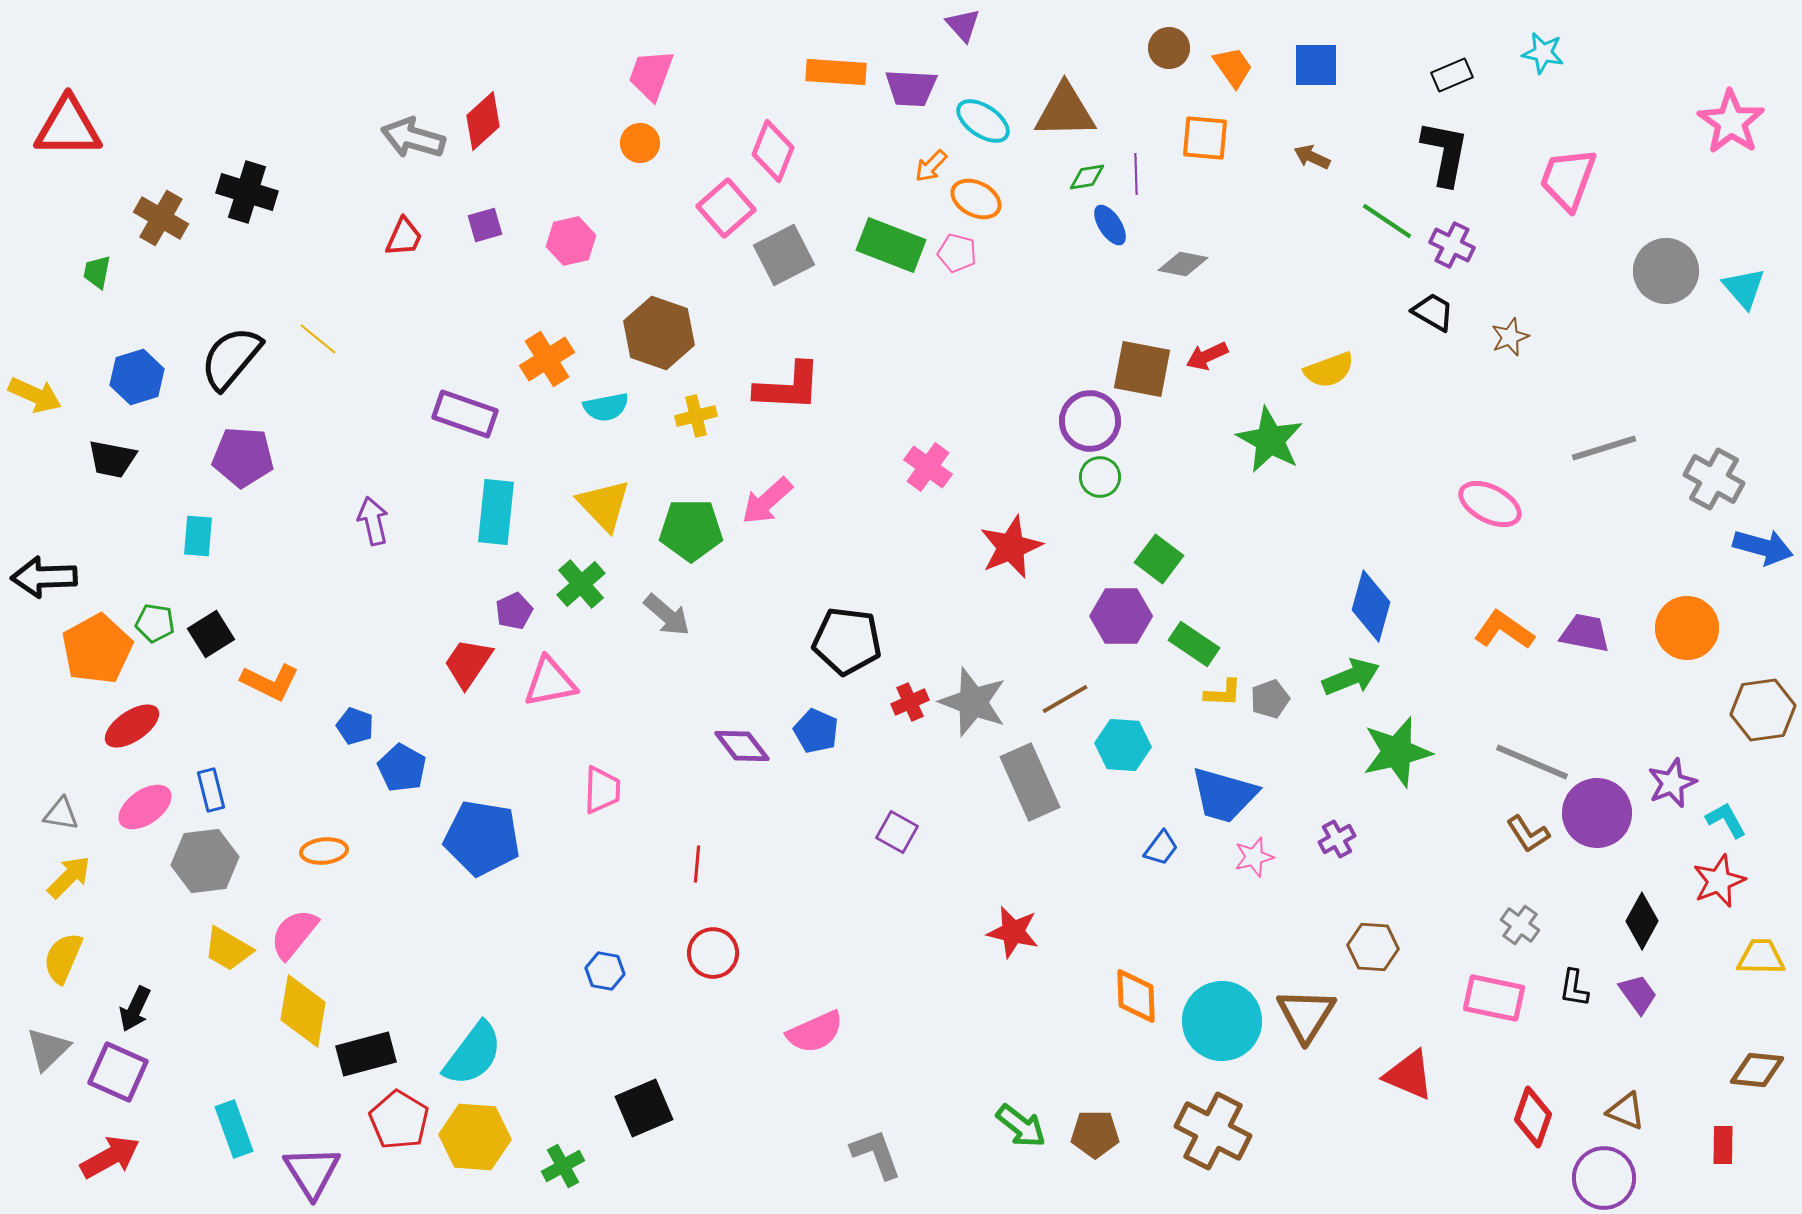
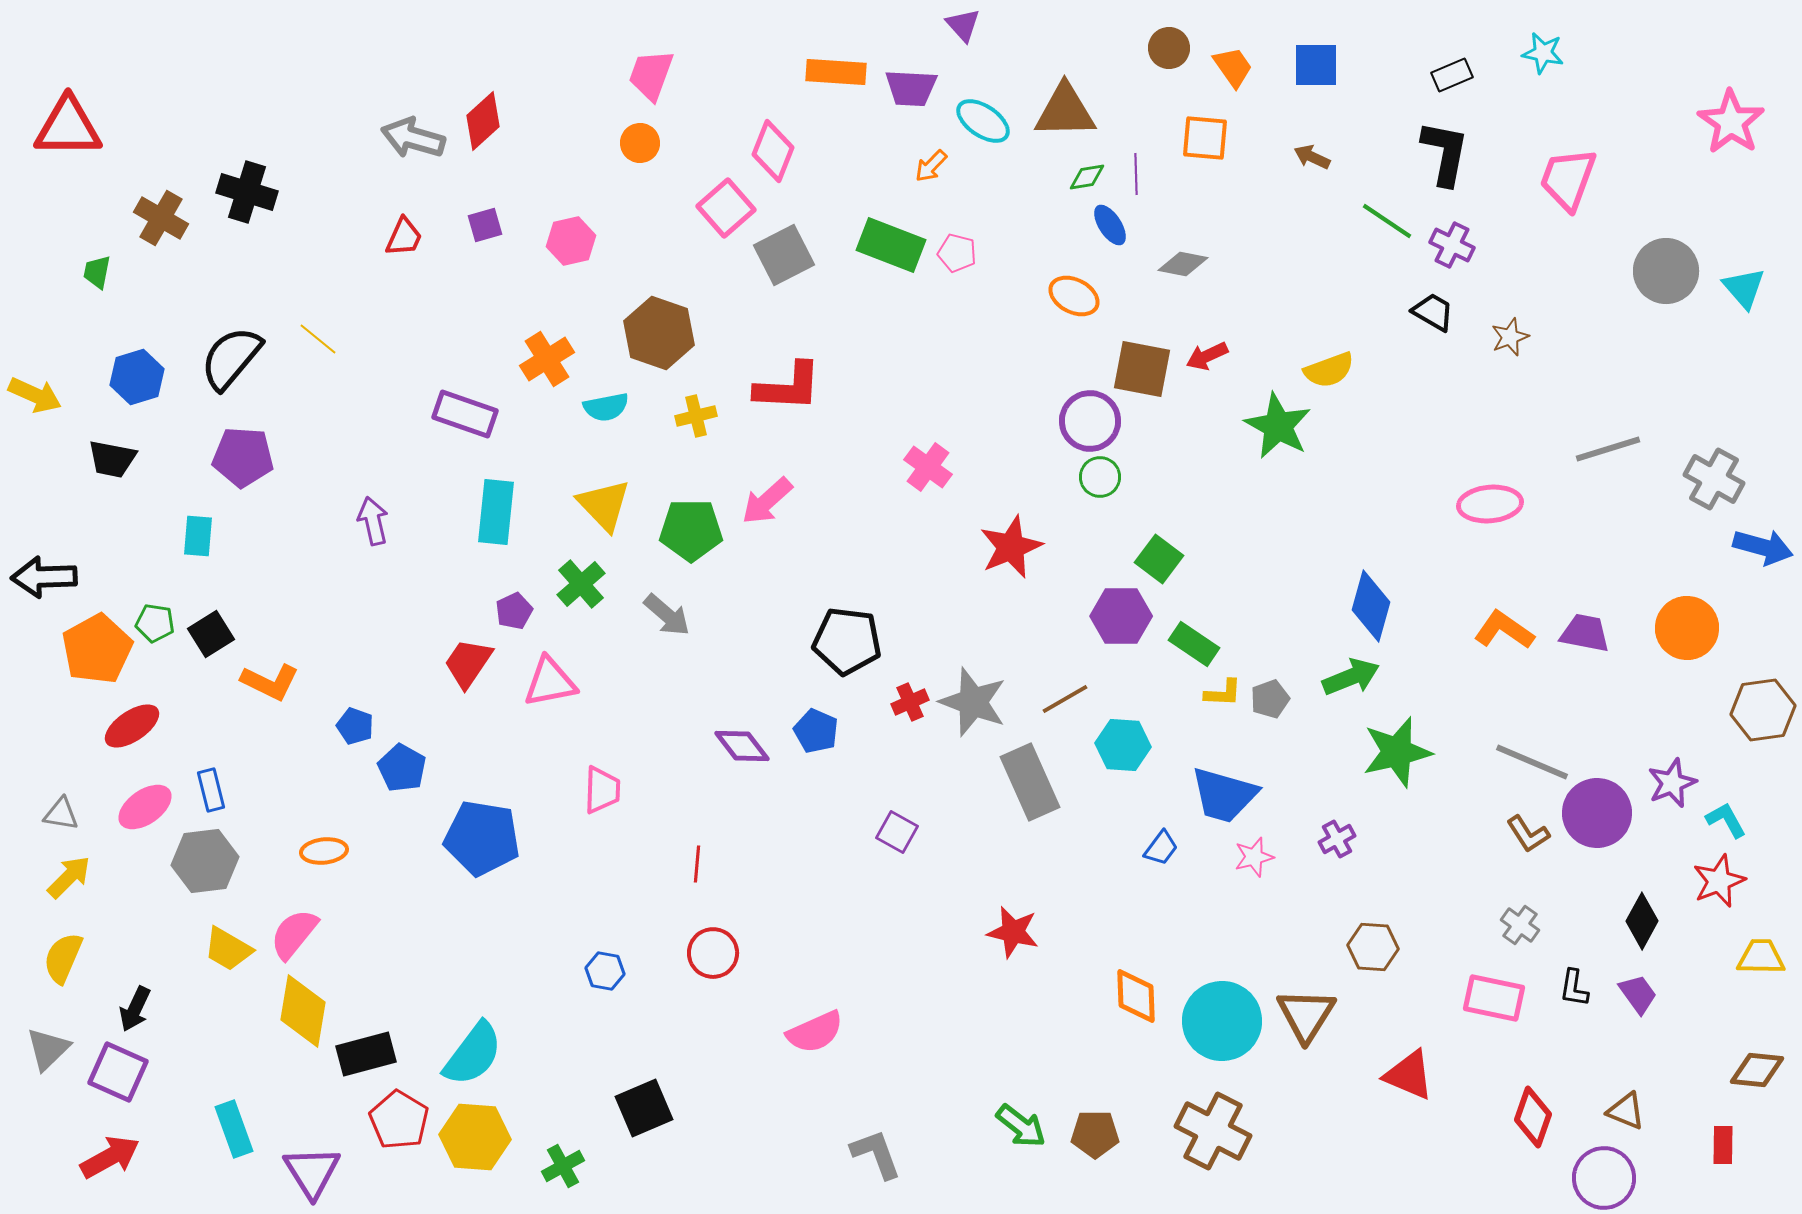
orange ellipse at (976, 199): moved 98 px right, 97 px down
green star at (1270, 440): moved 8 px right, 14 px up
gray line at (1604, 448): moved 4 px right, 1 px down
pink ellipse at (1490, 504): rotated 32 degrees counterclockwise
